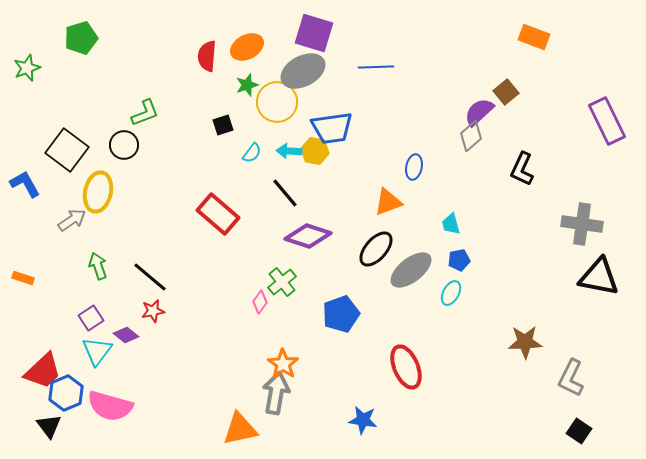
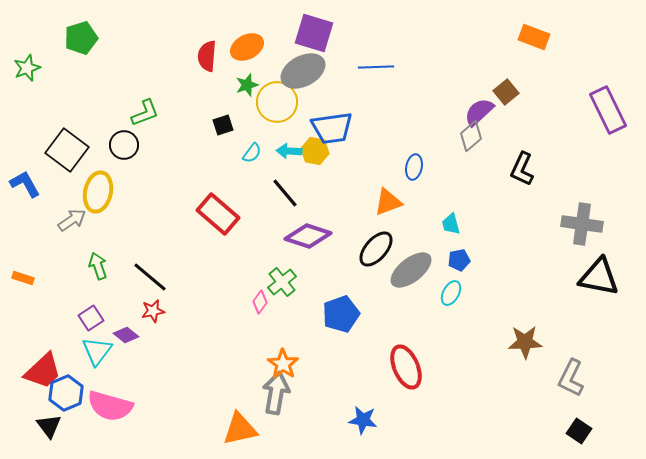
purple rectangle at (607, 121): moved 1 px right, 11 px up
